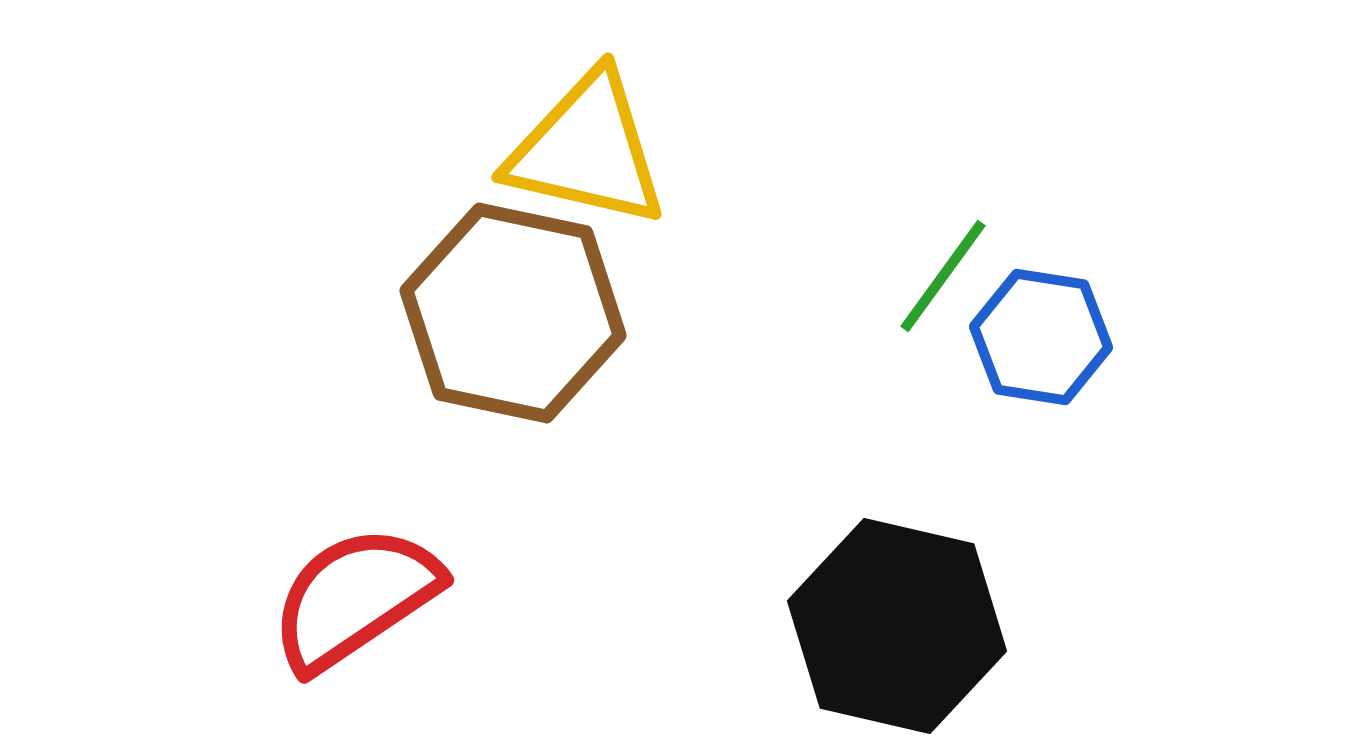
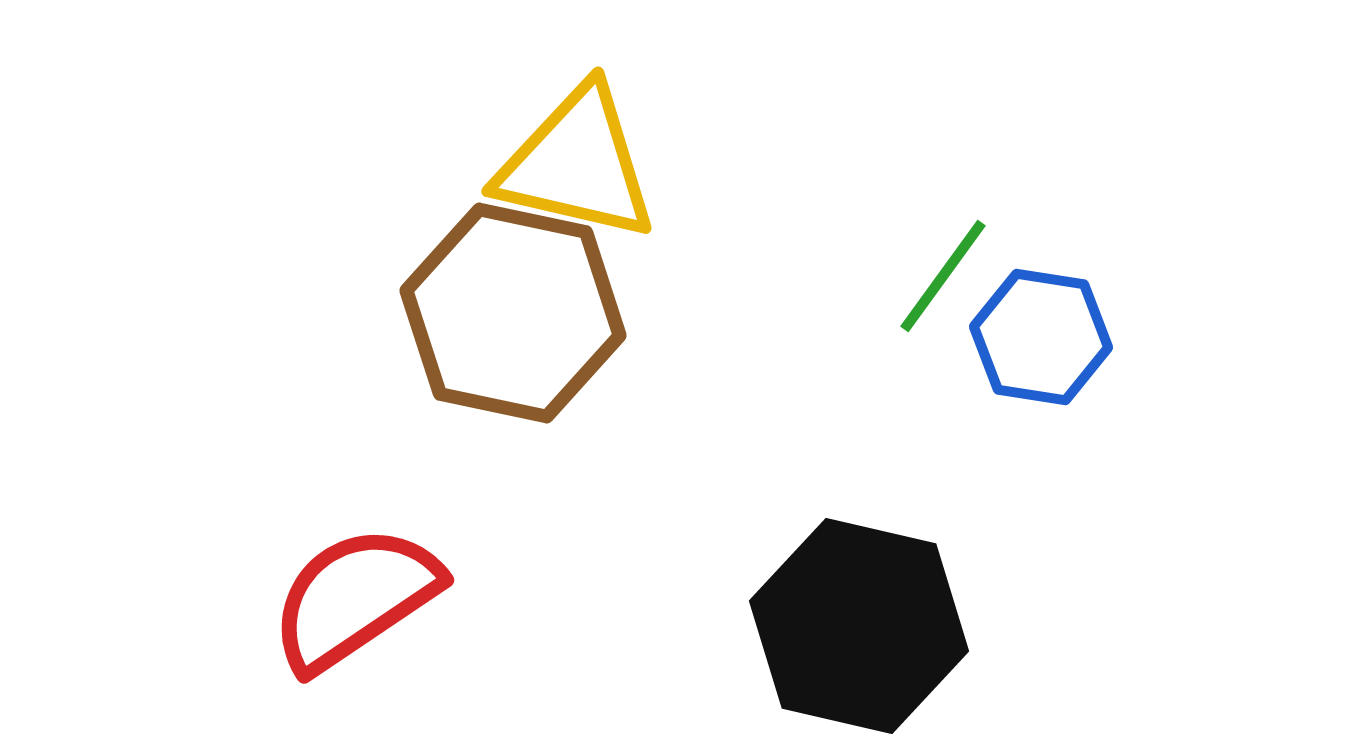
yellow triangle: moved 10 px left, 14 px down
black hexagon: moved 38 px left
